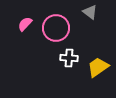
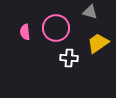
gray triangle: rotated 21 degrees counterclockwise
pink semicircle: moved 8 px down; rotated 49 degrees counterclockwise
yellow trapezoid: moved 24 px up
